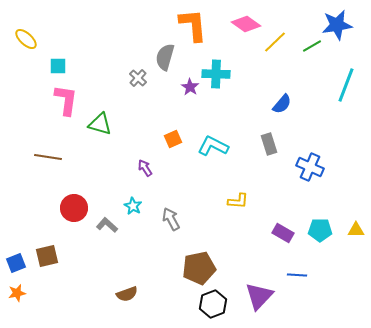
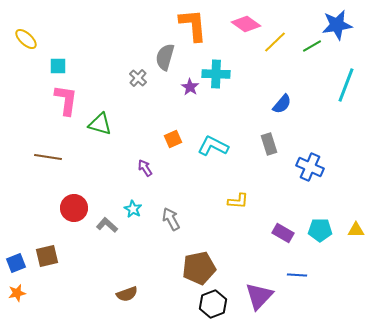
cyan star: moved 3 px down
